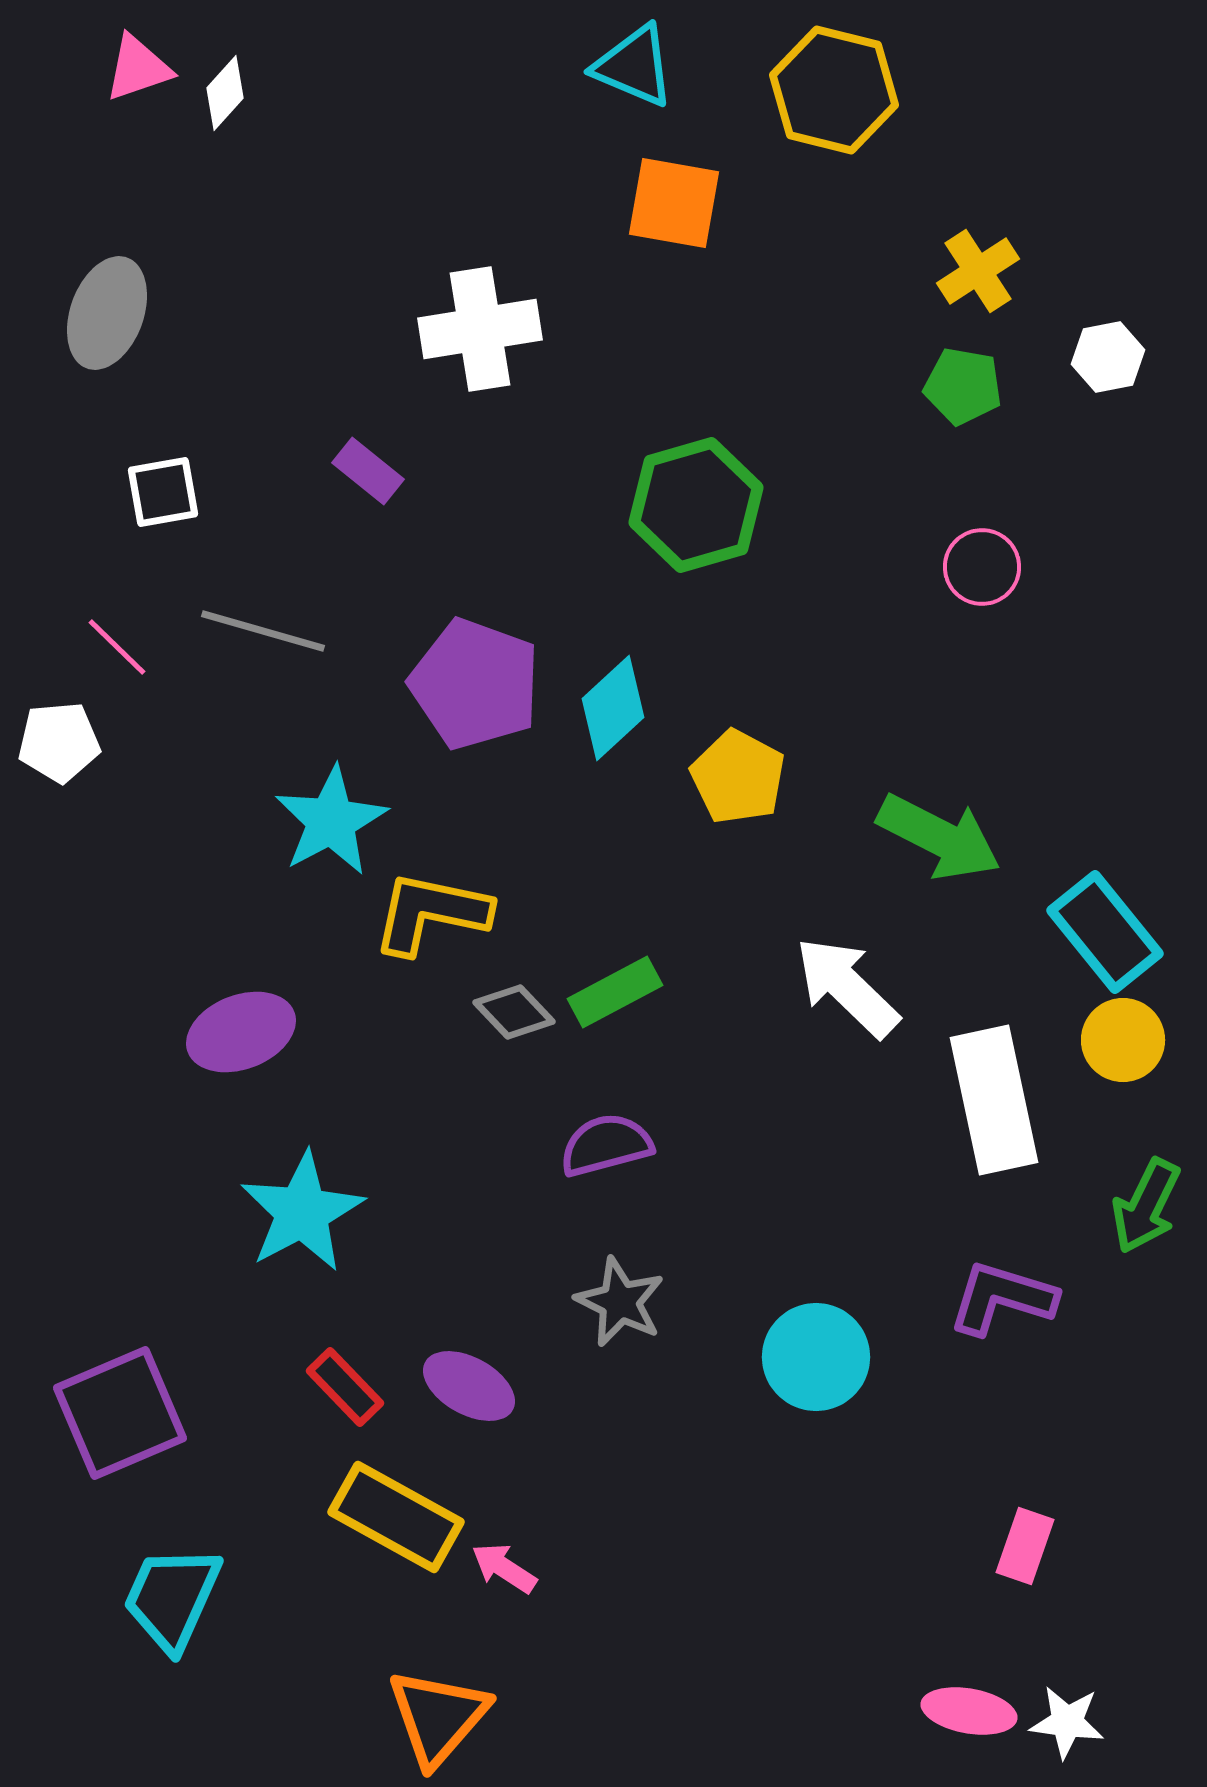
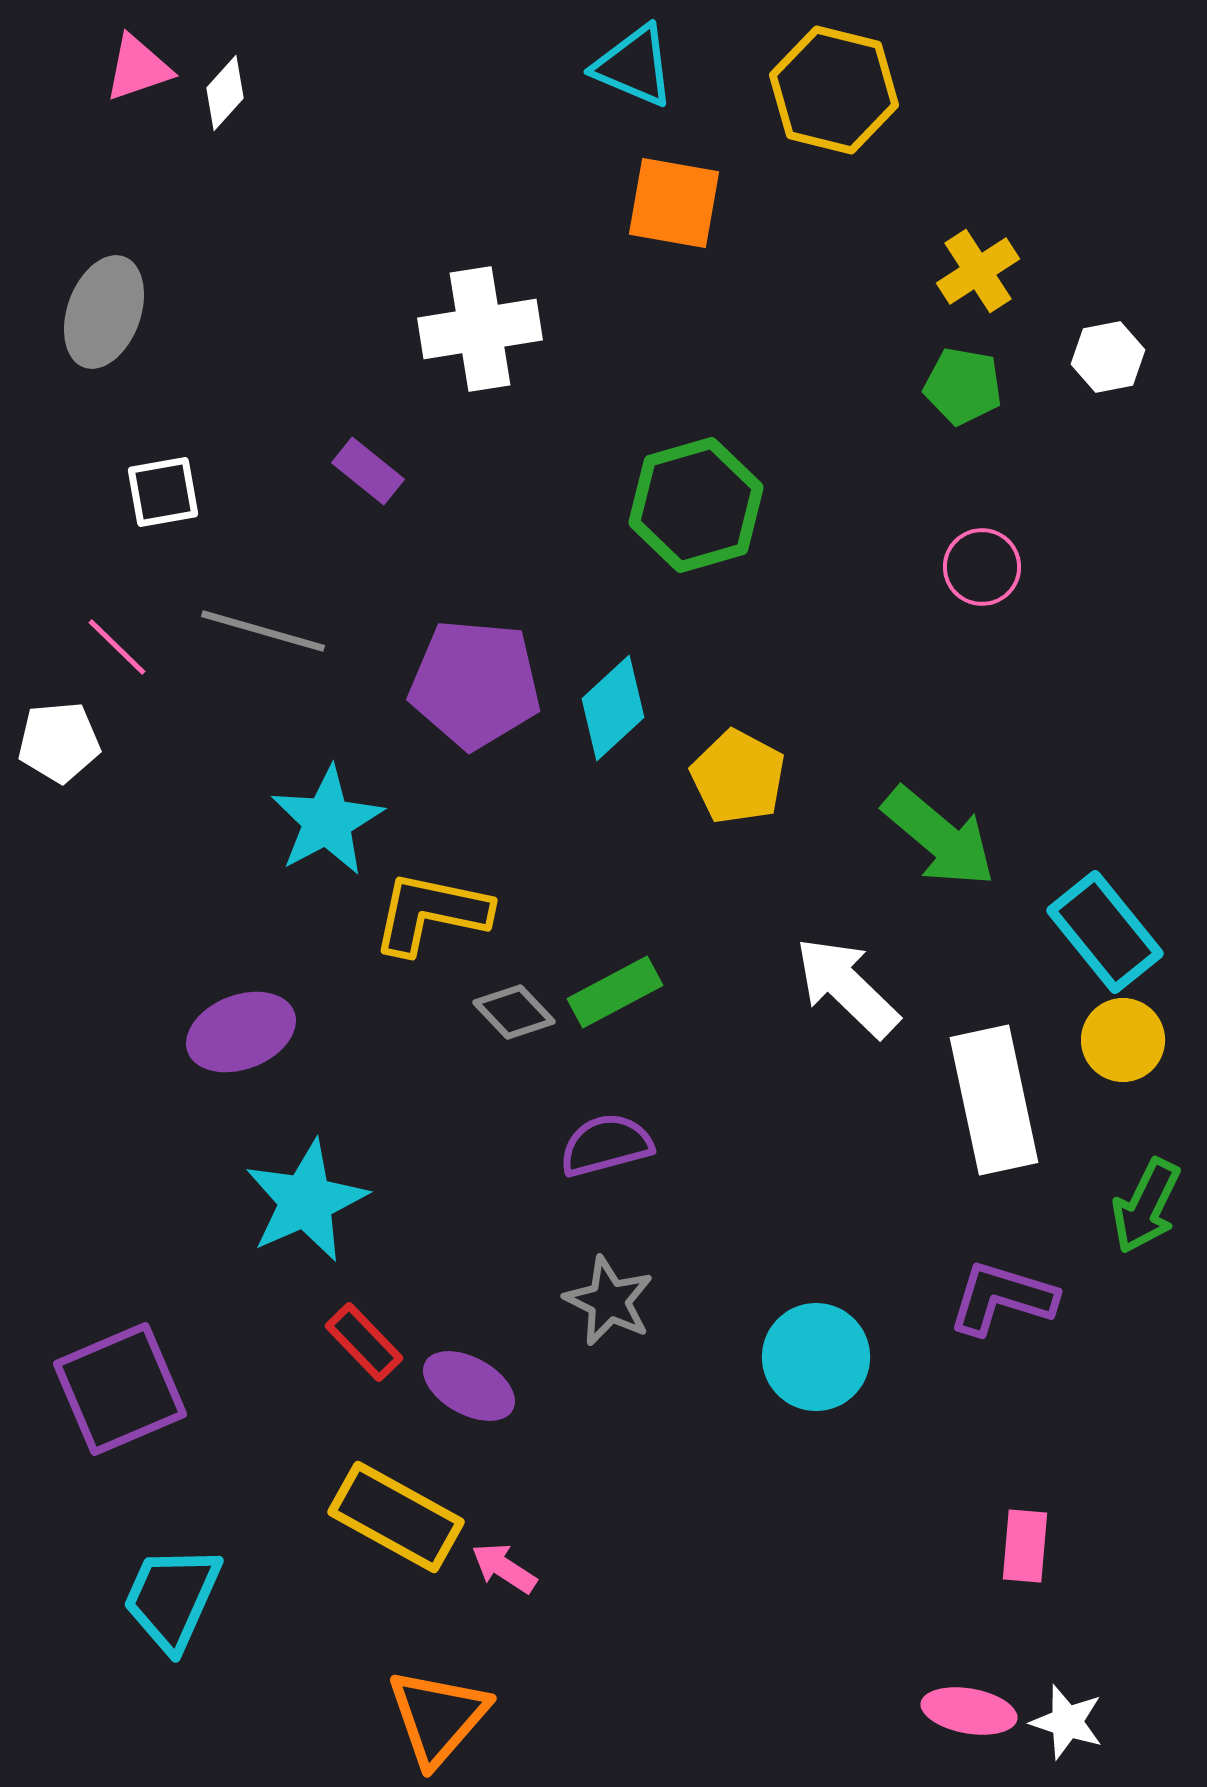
gray ellipse at (107, 313): moved 3 px left, 1 px up
purple pentagon at (475, 684): rotated 15 degrees counterclockwise
cyan star at (331, 821): moved 4 px left
green arrow at (939, 837): rotated 13 degrees clockwise
cyan star at (302, 1212): moved 4 px right, 11 px up; rotated 4 degrees clockwise
gray star at (620, 1302): moved 11 px left, 1 px up
red rectangle at (345, 1387): moved 19 px right, 45 px up
purple square at (120, 1413): moved 24 px up
pink rectangle at (1025, 1546): rotated 14 degrees counterclockwise
white star at (1067, 1722): rotated 10 degrees clockwise
